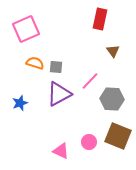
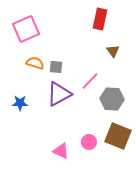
blue star: rotated 21 degrees clockwise
